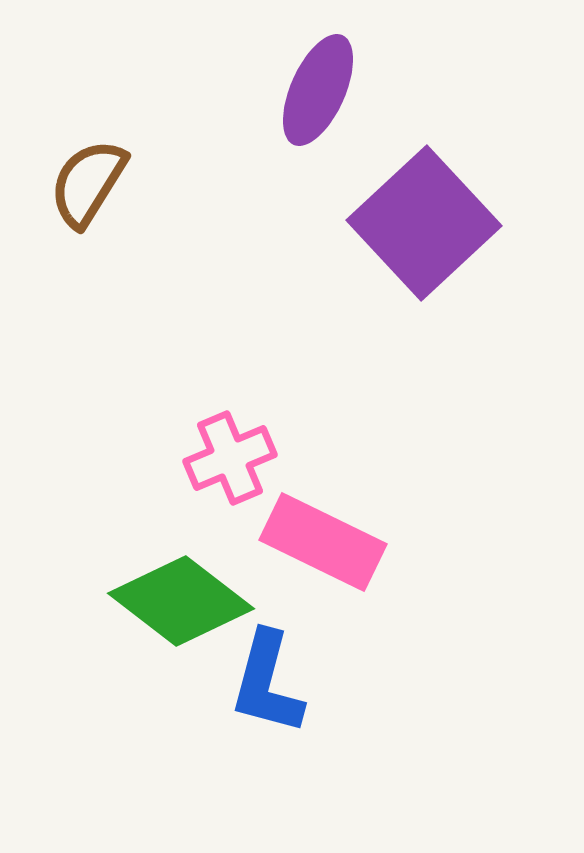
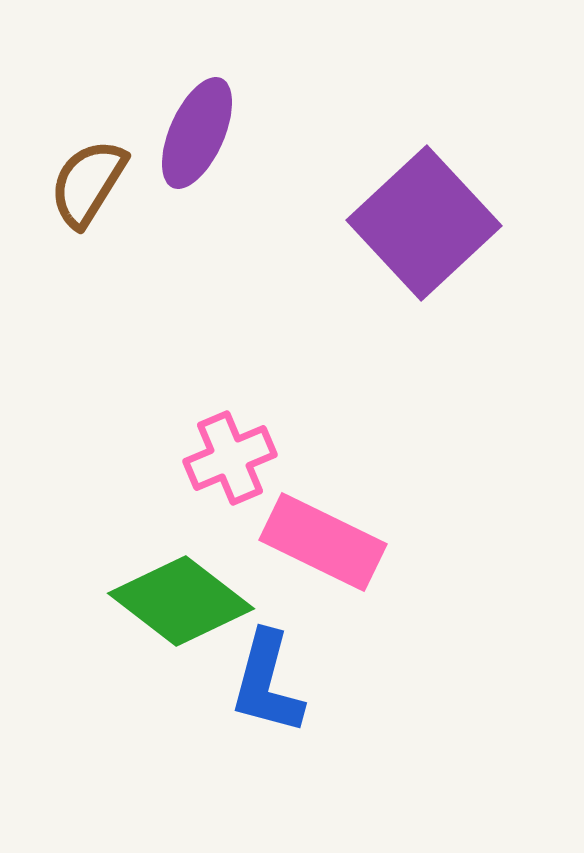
purple ellipse: moved 121 px left, 43 px down
